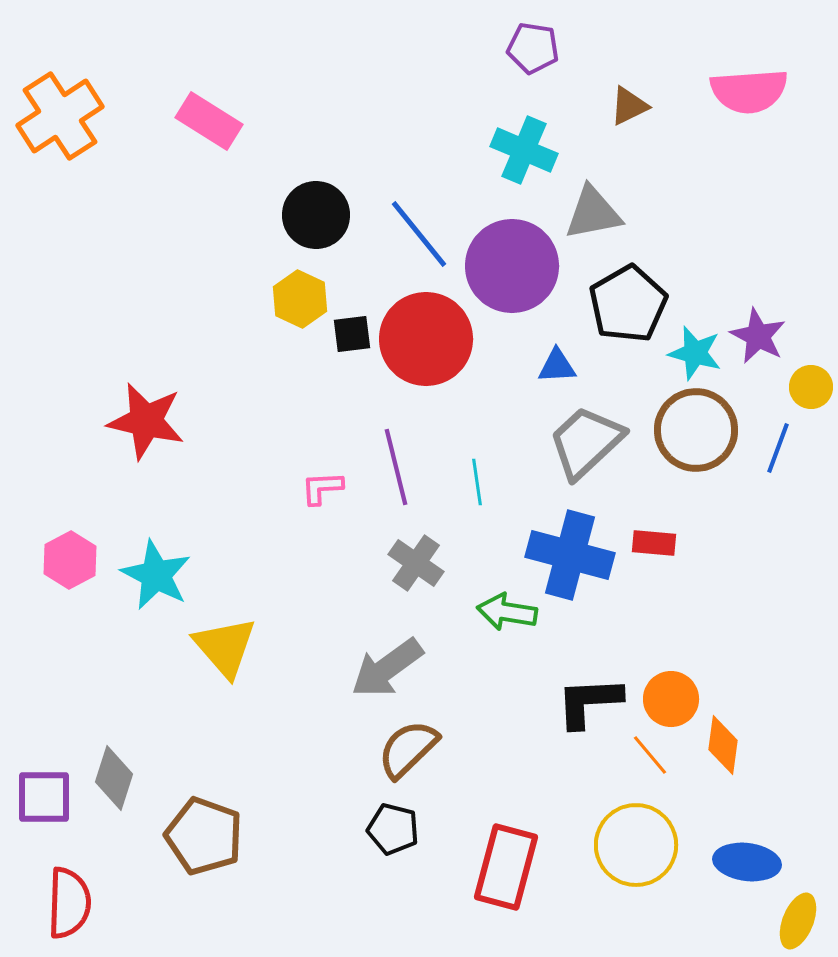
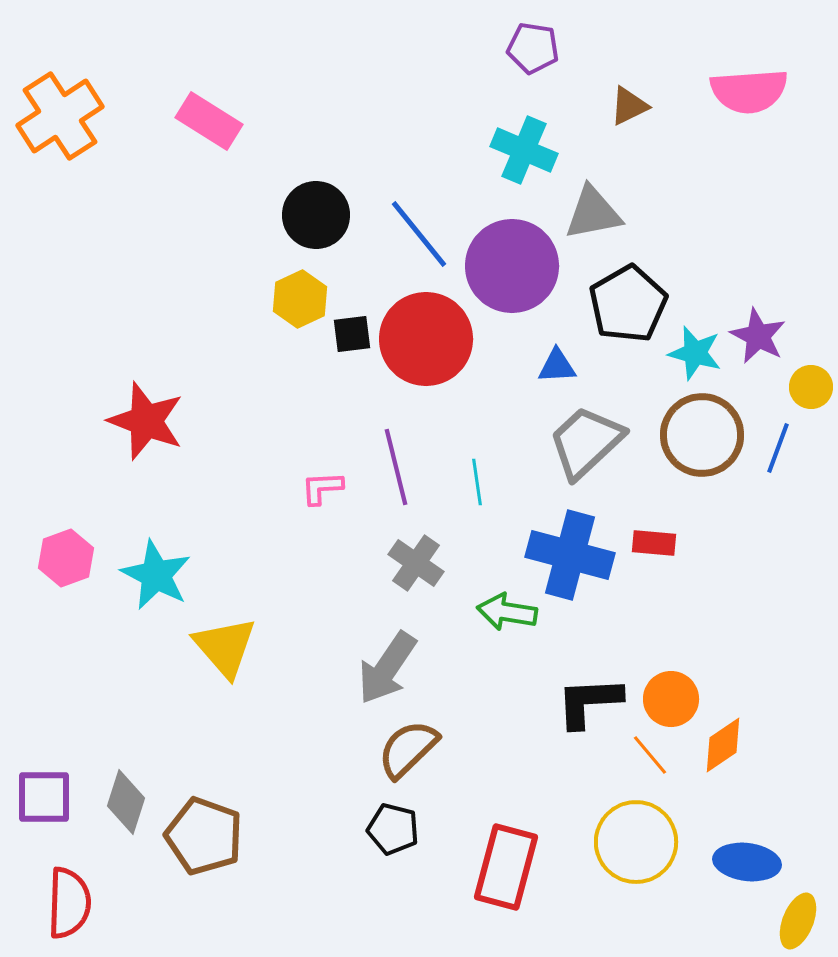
yellow hexagon at (300, 299): rotated 10 degrees clockwise
red star at (146, 421): rotated 8 degrees clockwise
brown circle at (696, 430): moved 6 px right, 5 px down
pink hexagon at (70, 560): moved 4 px left, 2 px up; rotated 8 degrees clockwise
gray arrow at (387, 668): rotated 20 degrees counterclockwise
orange diamond at (723, 745): rotated 48 degrees clockwise
gray diamond at (114, 778): moved 12 px right, 24 px down
yellow circle at (636, 845): moved 3 px up
